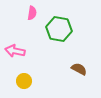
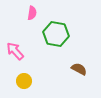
green hexagon: moved 3 px left, 5 px down
pink arrow: rotated 36 degrees clockwise
